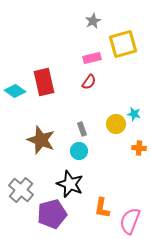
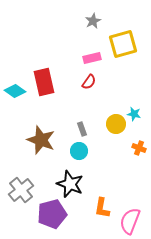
orange cross: rotated 16 degrees clockwise
gray cross: rotated 10 degrees clockwise
